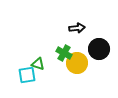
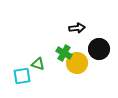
cyan square: moved 5 px left, 1 px down
